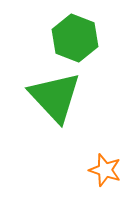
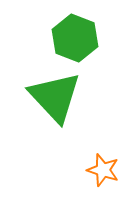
orange star: moved 2 px left
